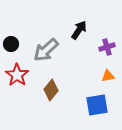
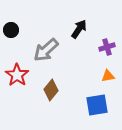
black arrow: moved 1 px up
black circle: moved 14 px up
